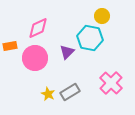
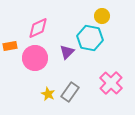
gray rectangle: rotated 24 degrees counterclockwise
